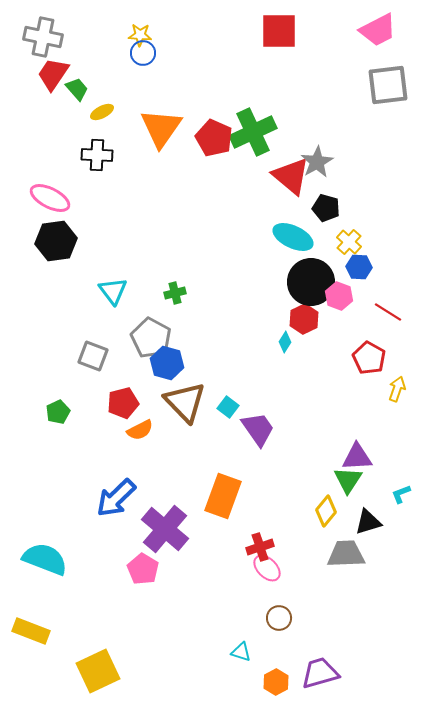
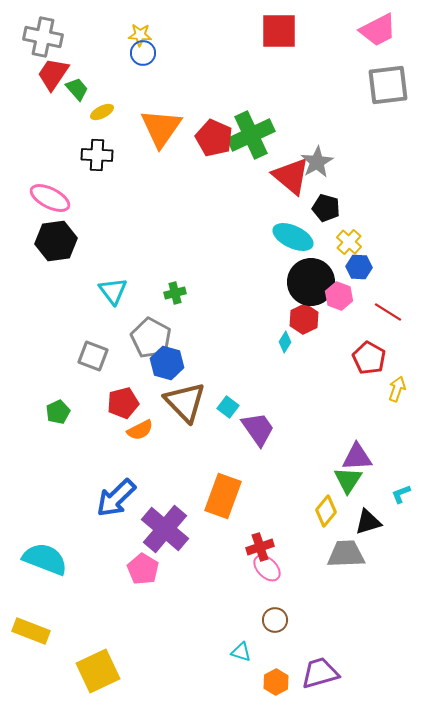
green cross at (253, 132): moved 2 px left, 3 px down
brown circle at (279, 618): moved 4 px left, 2 px down
